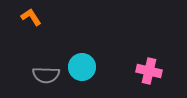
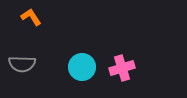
pink cross: moved 27 px left, 3 px up; rotated 30 degrees counterclockwise
gray semicircle: moved 24 px left, 11 px up
